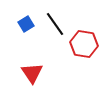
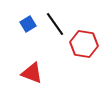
blue square: moved 2 px right
red triangle: rotated 35 degrees counterclockwise
